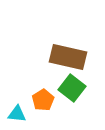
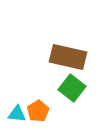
orange pentagon: moved 5 px left, 11 px down
